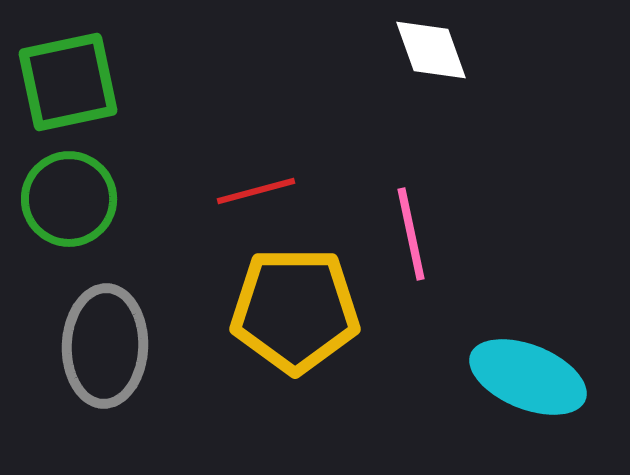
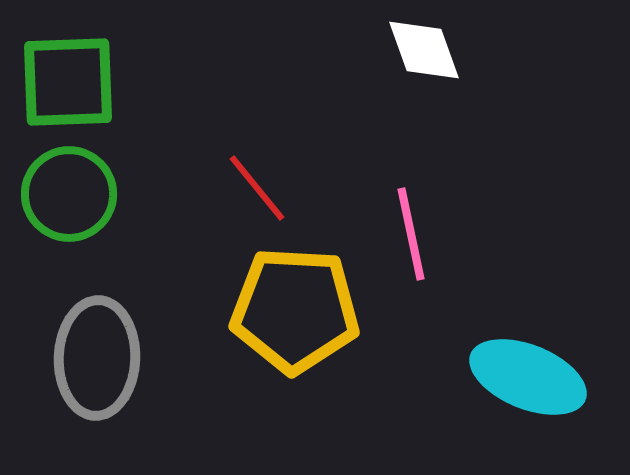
white diamond: moved 7 px left
green square: rotated 10 degrees clockwise
red line: moved 1 px right, 3 px up; rotated 66 degrees clockwise
green circle: moved 5 px up
yellow pentagon: rotated 3 degrees clockwise
gray ellipse: moved 8 px left, 12 px down
